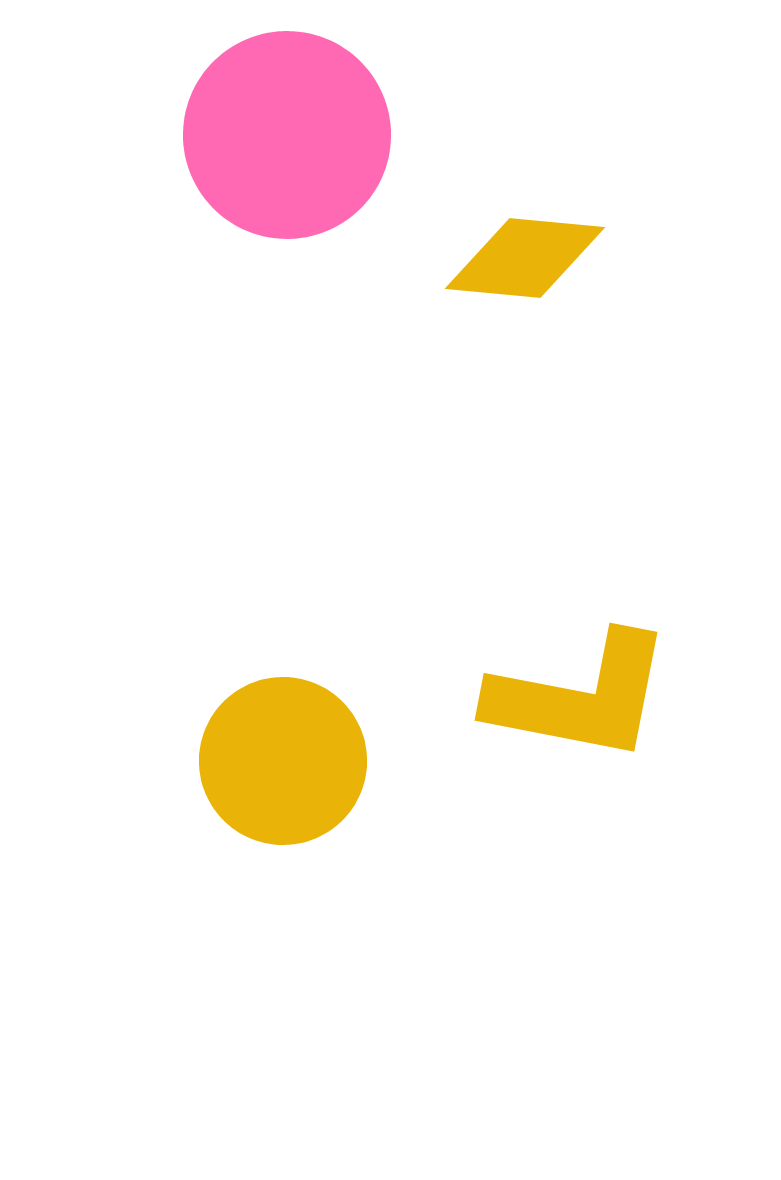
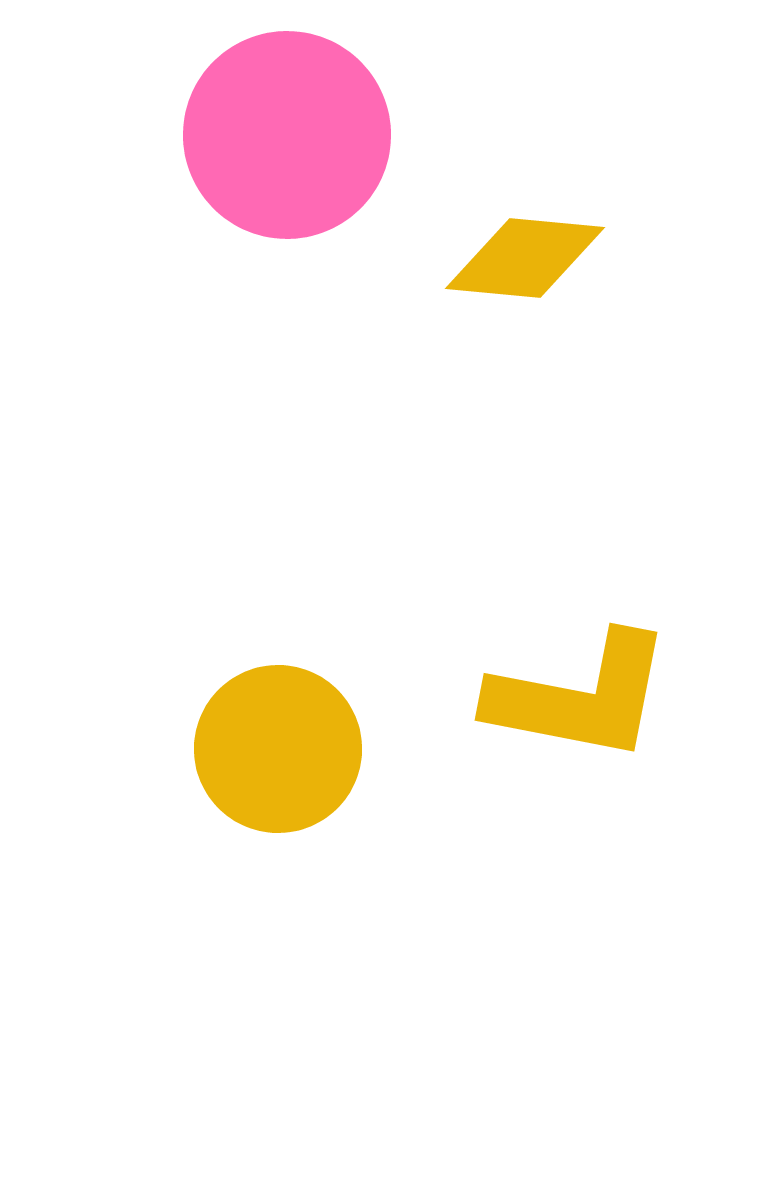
yellow circle: moved 5 px left, 12 px up
